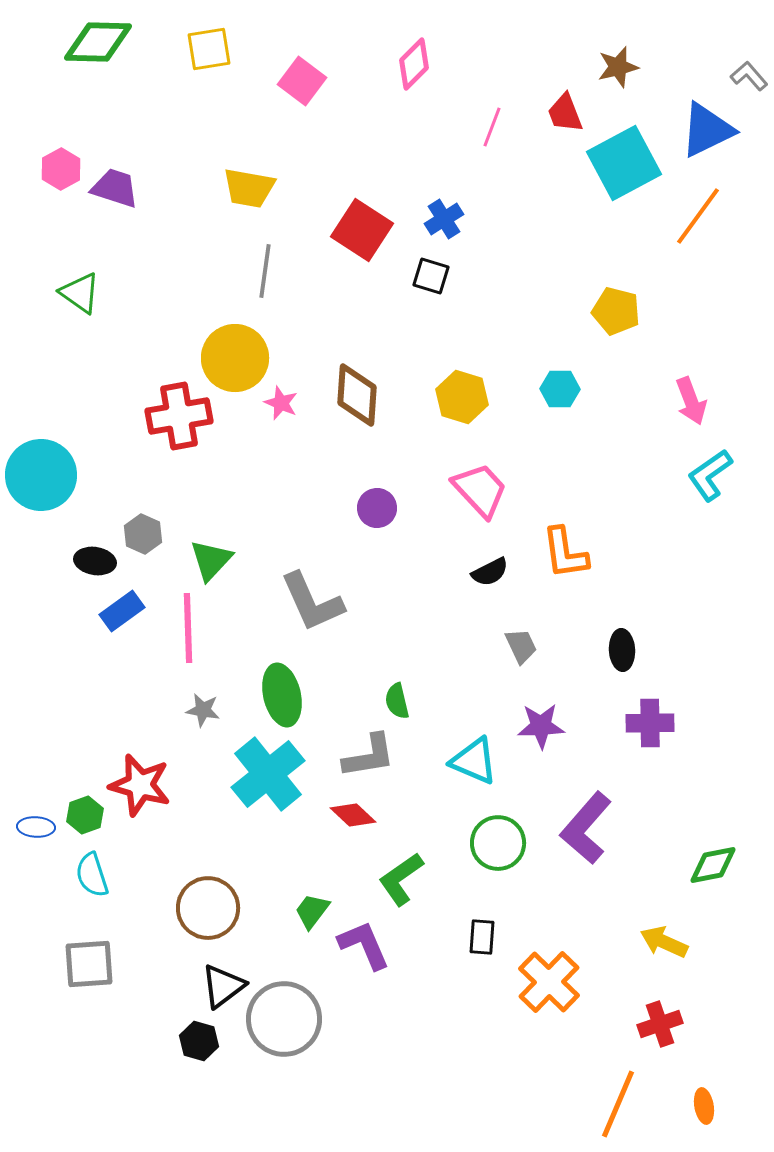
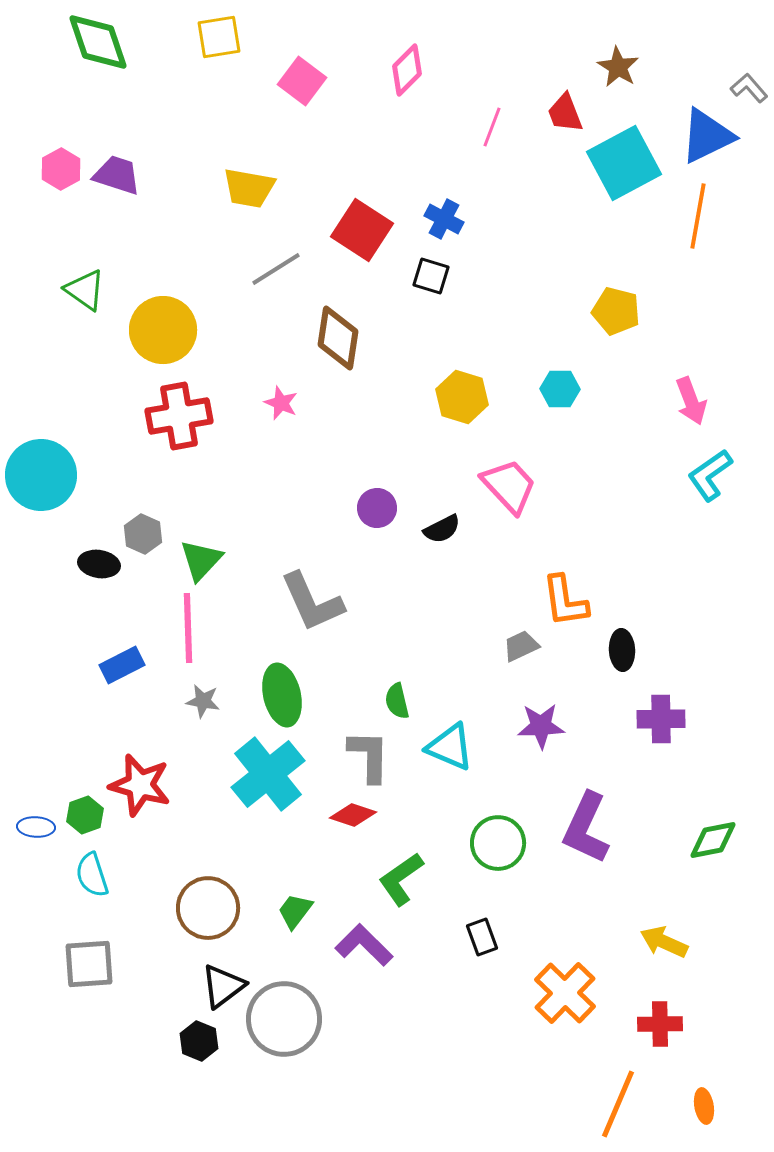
green diamond at (98, 42): rotated 70 degrees clockwise
yellow square at (209, 49): moved 10 px right, 12 px up
pink diamond at (414, 64): moved 7 px left, 6 px down
brown star at (618, 67): rotated 27 degrees counterclockwise
gray L-shape at (749, 76): moved 12 px down
blue triangle at (707, 130): moved 6 px down
purple trapezoid at (115, 188): moved 2 px right, 13 px up
orange line at (698, 216): rotated 26 degrees counterclockwise
blue cross at (444, 219): rotated 30 degrees counterclockwise
gray line at (265, 271): moved 11 px right, 2 px up; rotated 50 degrees clockwise
green triangle at (80, 293): moved 5 px right, 3 px up
yellow circle at (235, 358): moved 72 px left, 28 px up
brown diamond at (357, 395): moved 19 px left, 57 px up; rotated 4 degrees clockwise
pink trapezoid at (480, 490): moved 29 px right, 4 px up
orange L-shape at (565, 553): moved 48 px down
green triangle at (211, 560): moved 10 px left
black ellipse at (95, 561): moved 4 px right, 3 px down
black semicircle at (490, 572): moved 48 px left, 43 px up
blue rectangle at (122, 611): moved 54 px down; rotated 9 degrees clockwise
gray trapezoid at (521, 646): rotated 90 degrees counterclockwise
gray star at (203, 710): moved 9 px up
purple cross at (650, 723): moved 11 px right, 4 px up
gray L-shape at (369, 756): rotated 80 degrees counterclockwise
cyan triangle at (474, 761): moved 24 px left, 14 px up
red diamond at (353, 815): rotated 24 degrees counterclockwise
purple L-shape at (586, 828): rotated 16 degrees counterclockwise
green diamond at (713, 865): moved 25 px up
green trapezoid at (312, 911): moved 17 px left
black rectangle at (482, 937): rotated 24 degrees counterclockwise
purple L-shape at (364, 945): rotated 22 degrees counterclockwise
orange cross at (549, 982): moved 16 px right, 11 px down
red cross at (660, 1024): rotated 18 degrees clockwise
black hexagon at (199, 1041): rotated 6 degrees clockwise
